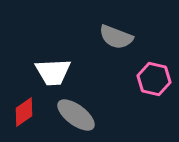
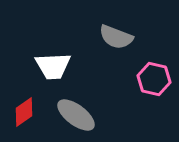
white trapezoid: moved 6 px up
